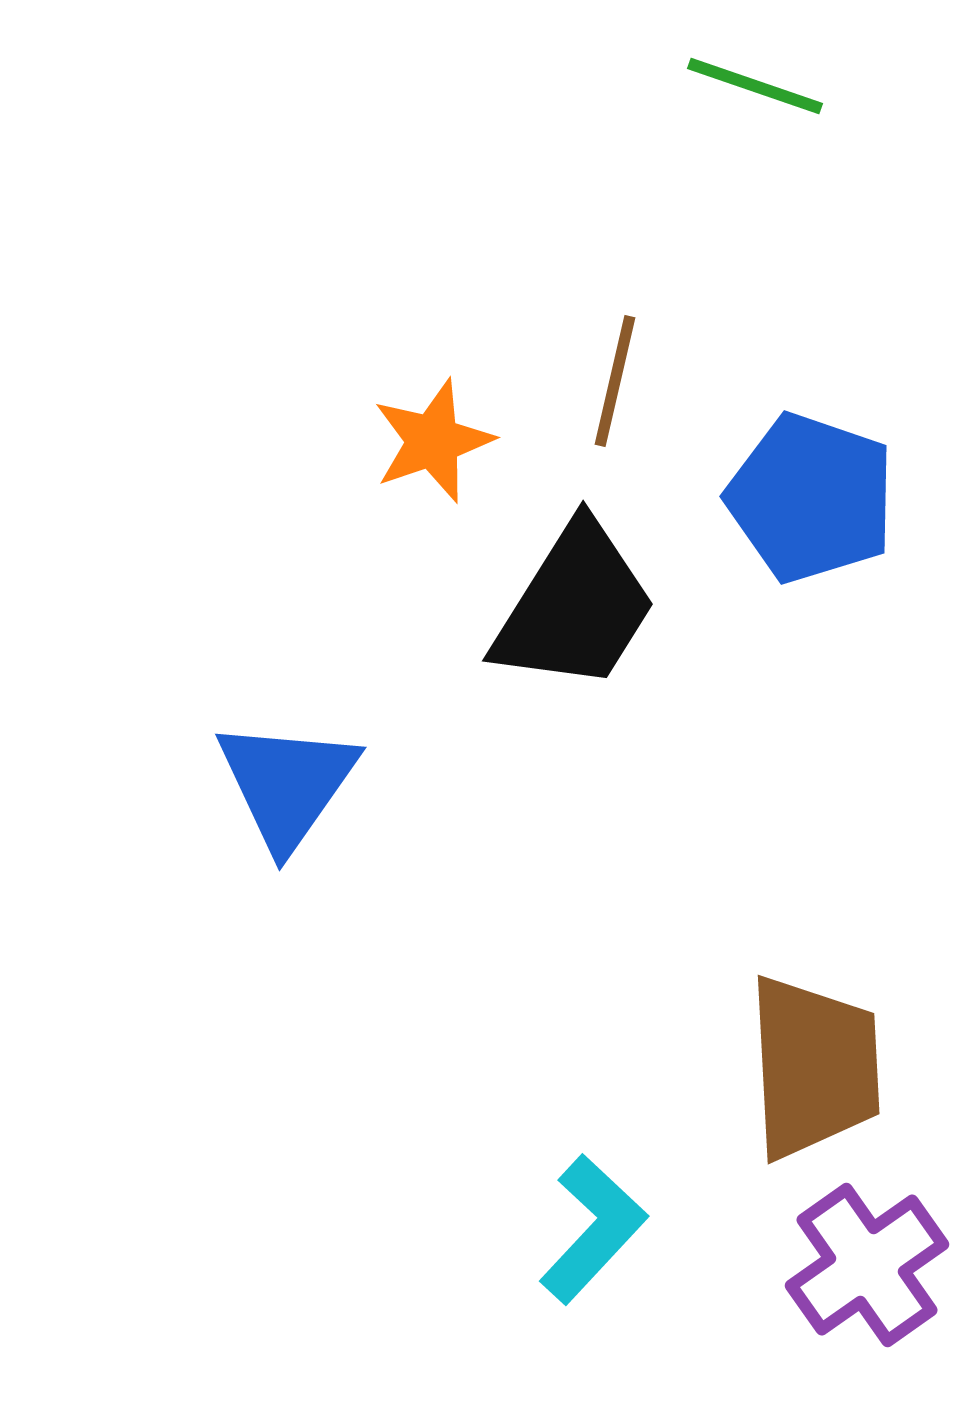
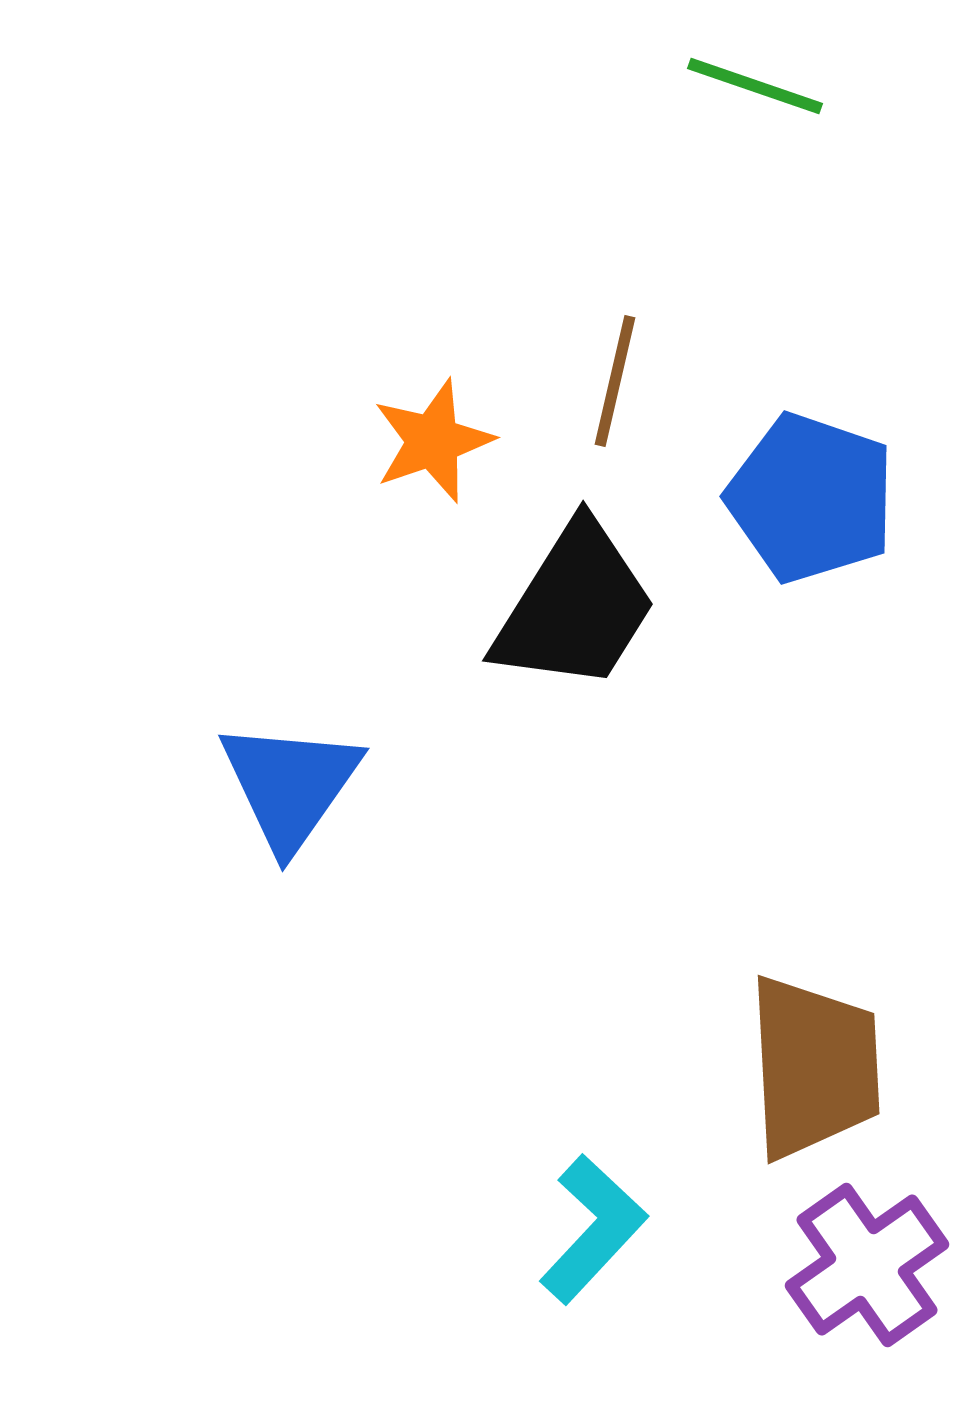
blue triangle: moved 3 px right, 1 px down
